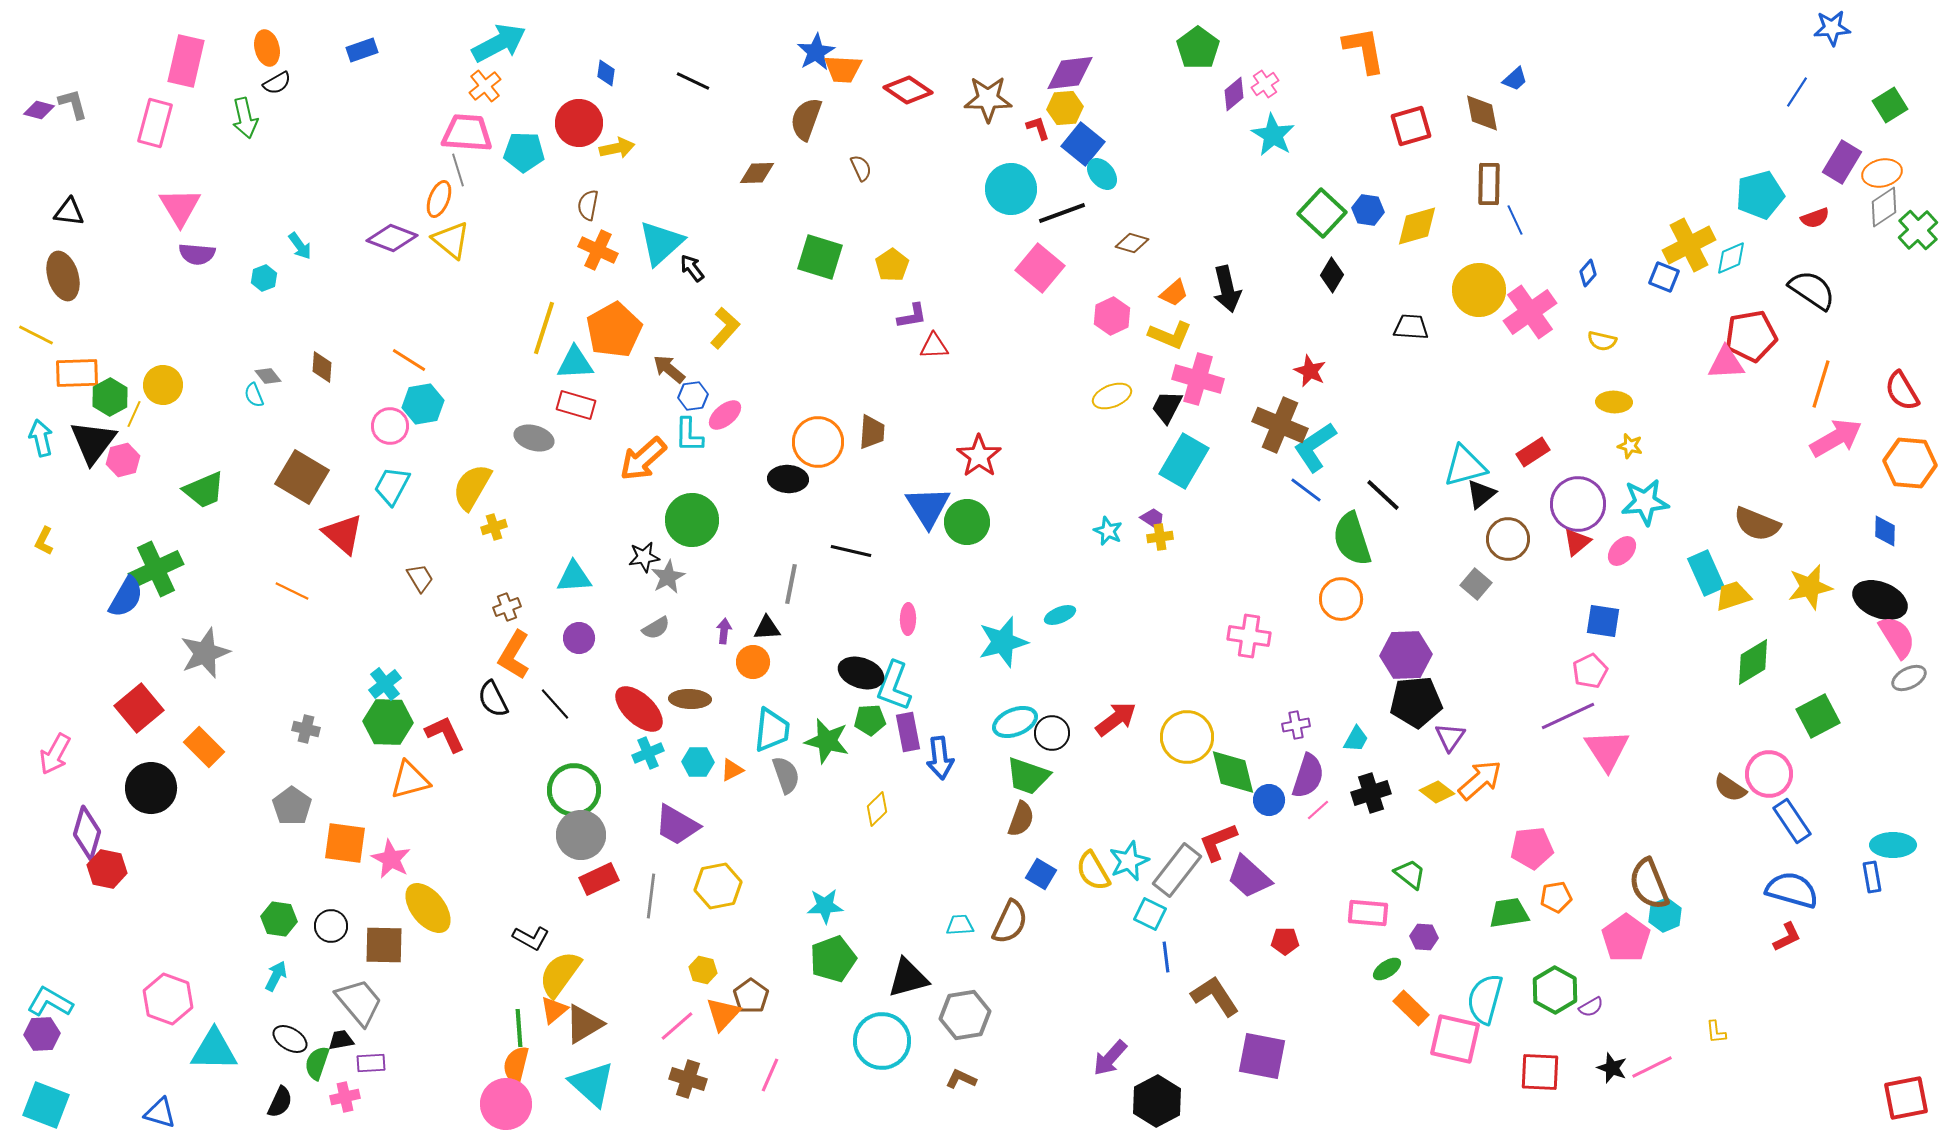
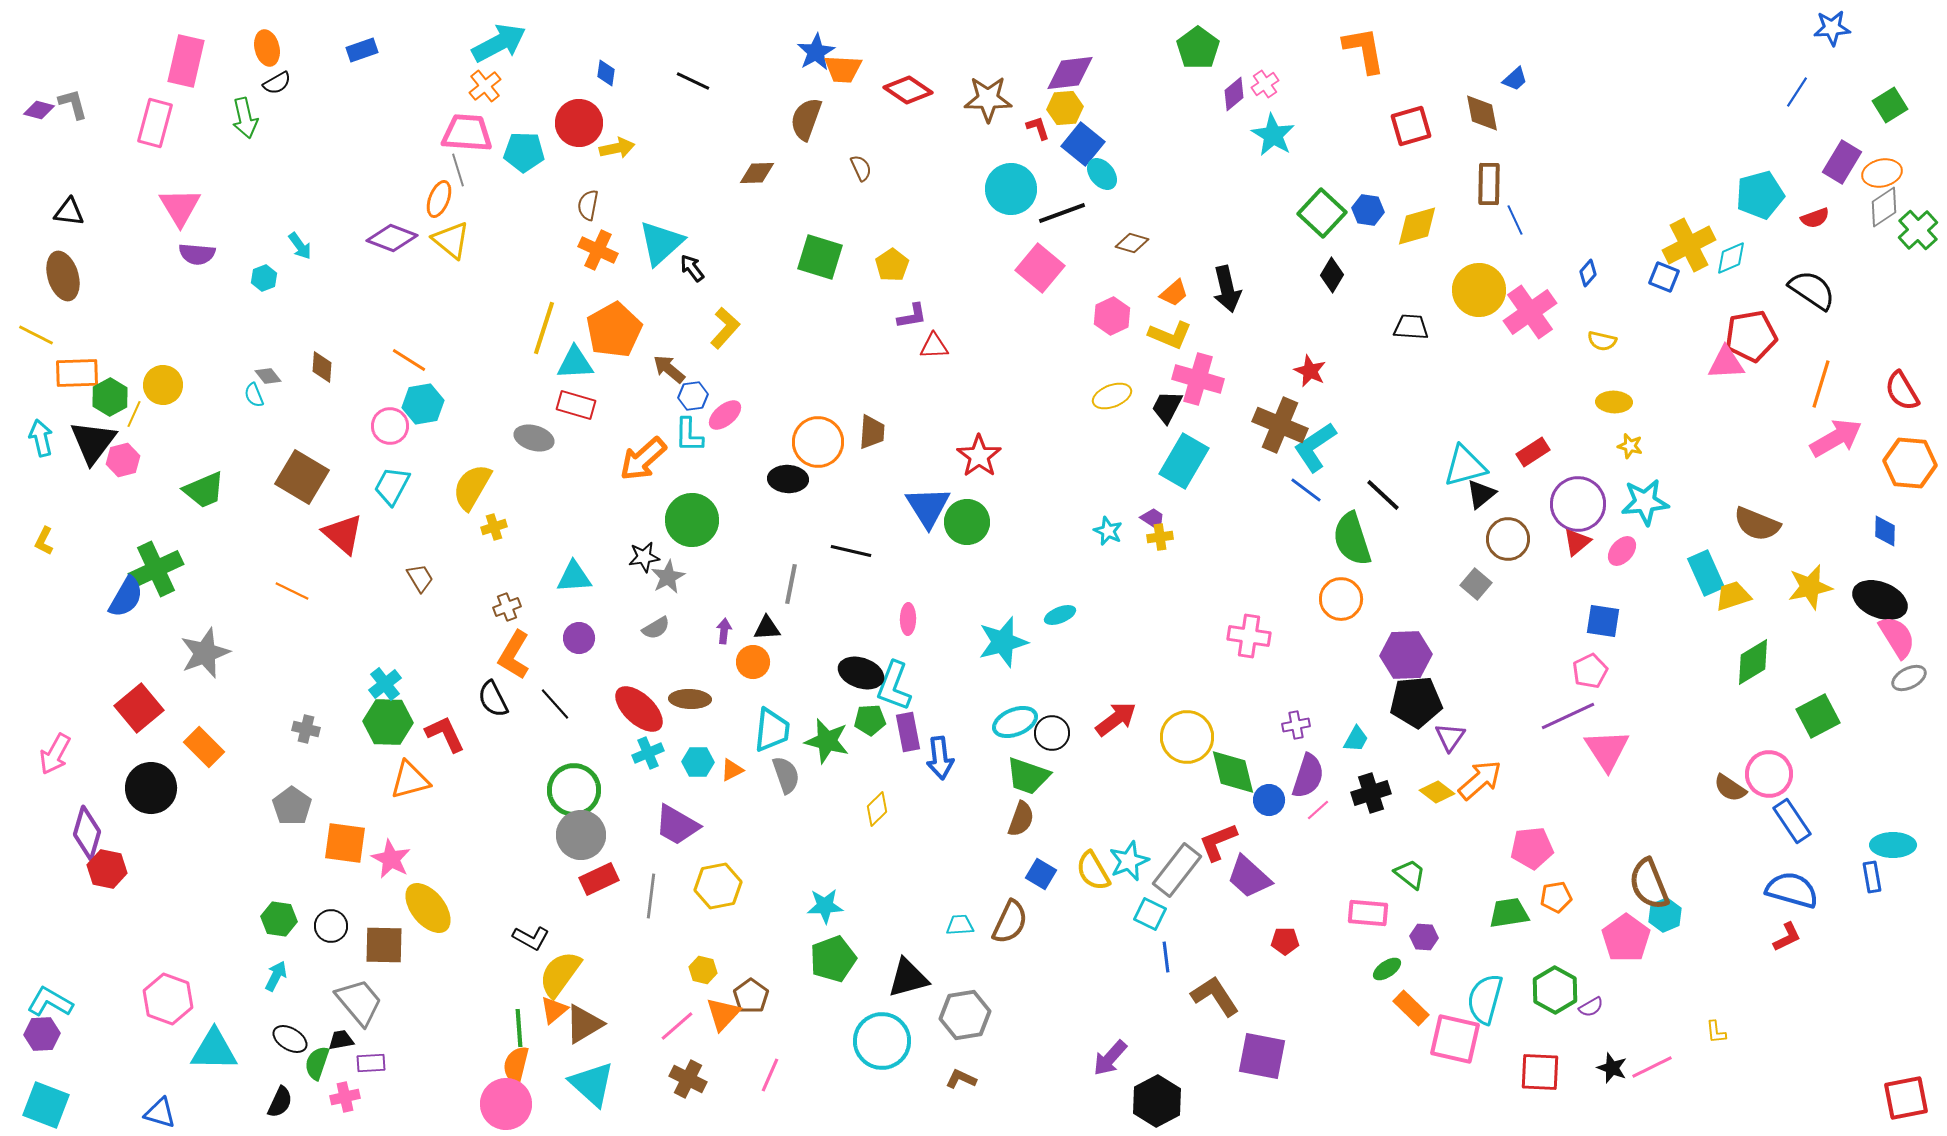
brown cross at (688, 1079): rotated 9 degrees clockwise
